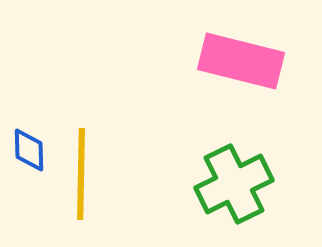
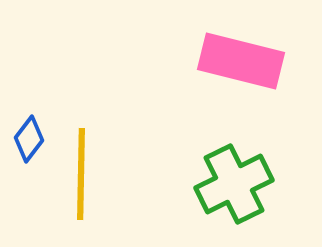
blue diamond: moved 11 px up; rotated 39 degrees clockwise
